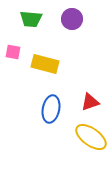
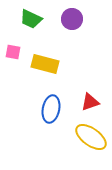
green trapezoid: rotated 20 degrees clockwise
